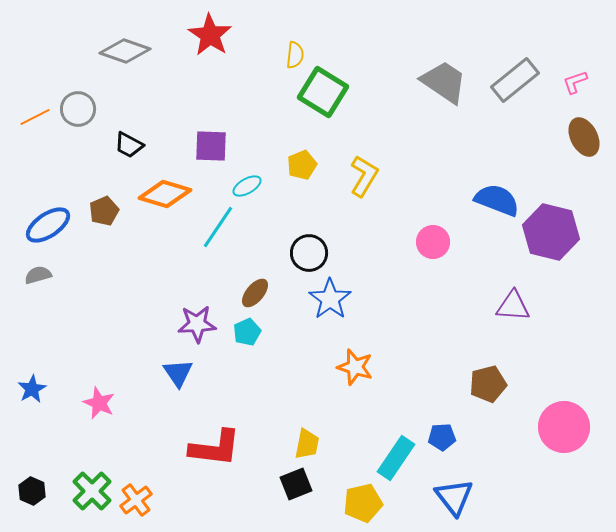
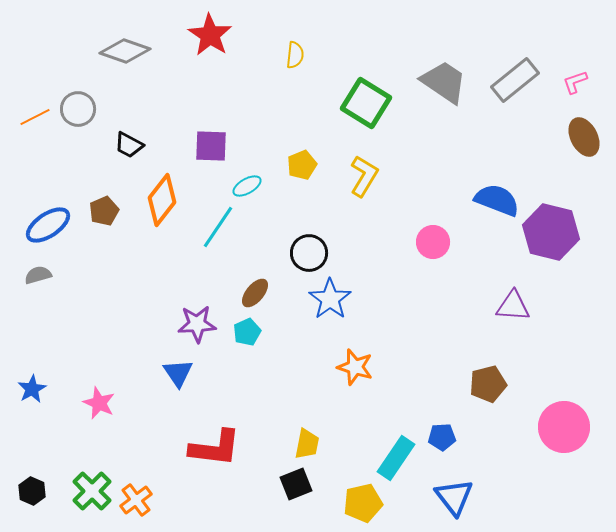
green square at (323, 92): moved 43 px right, 11 px down
orange diamond at (165, 194): moved 3 px left, 6 px down; rotated 69 degrees counterclockwise
